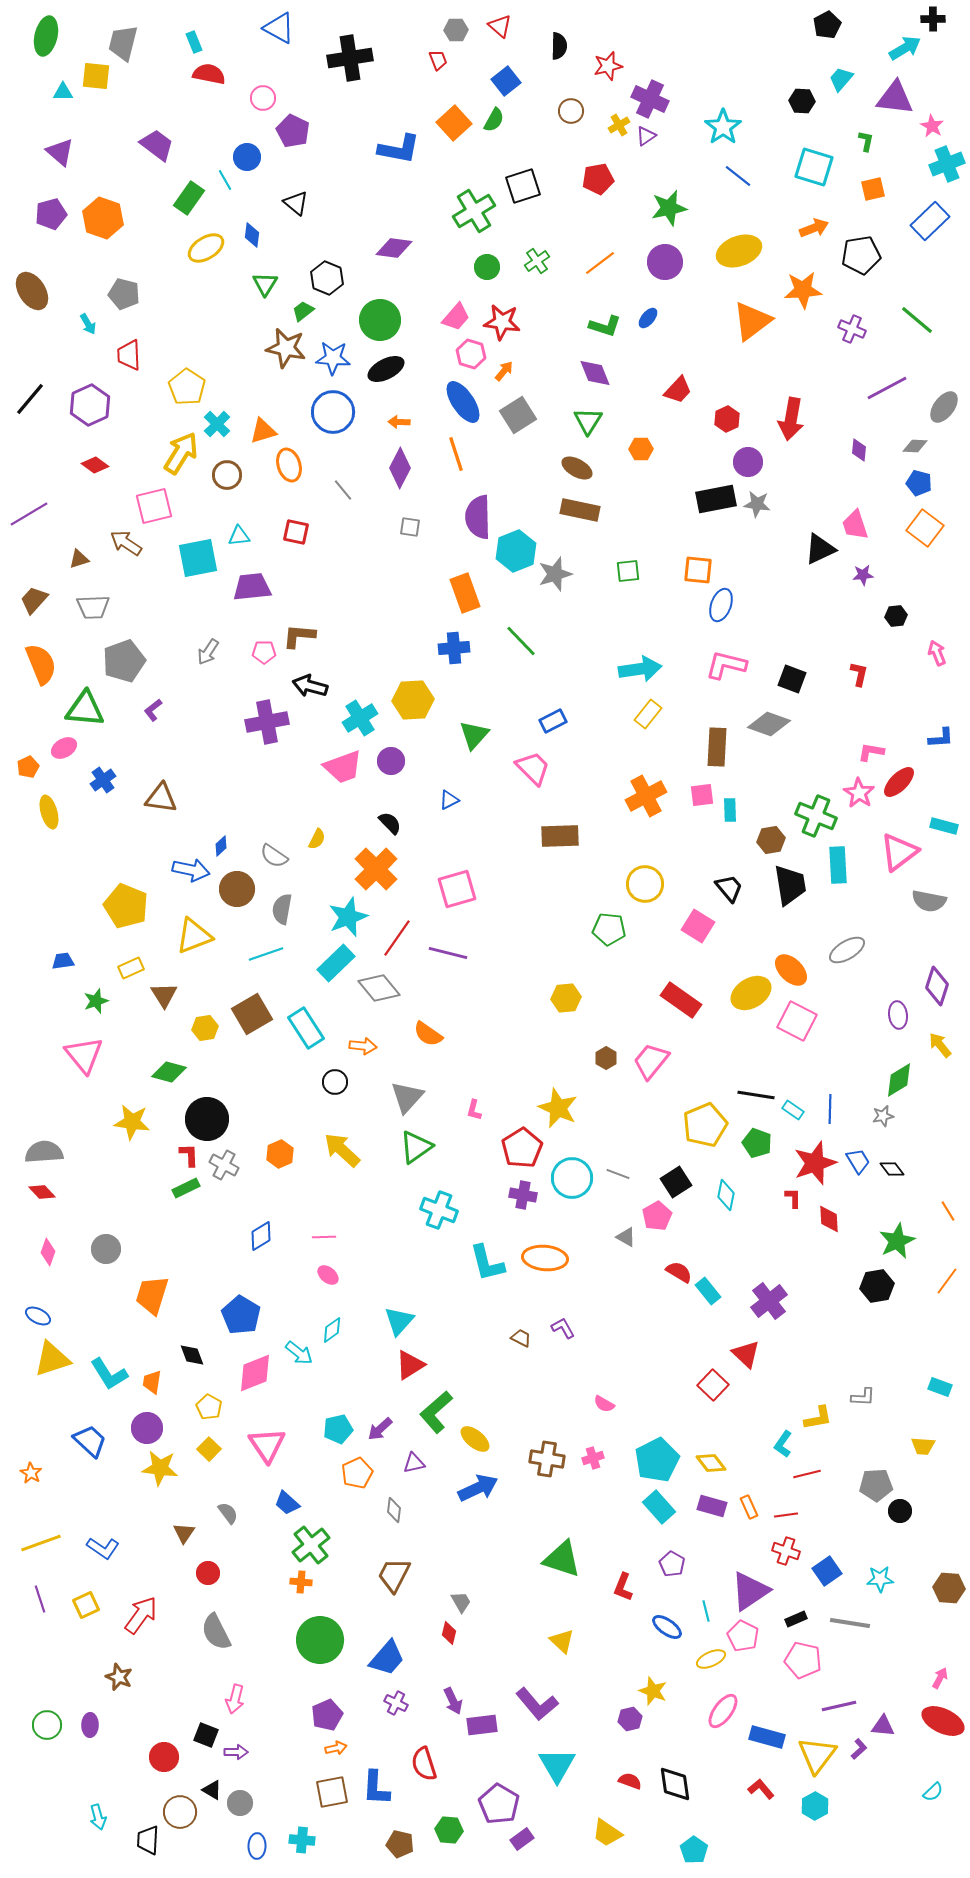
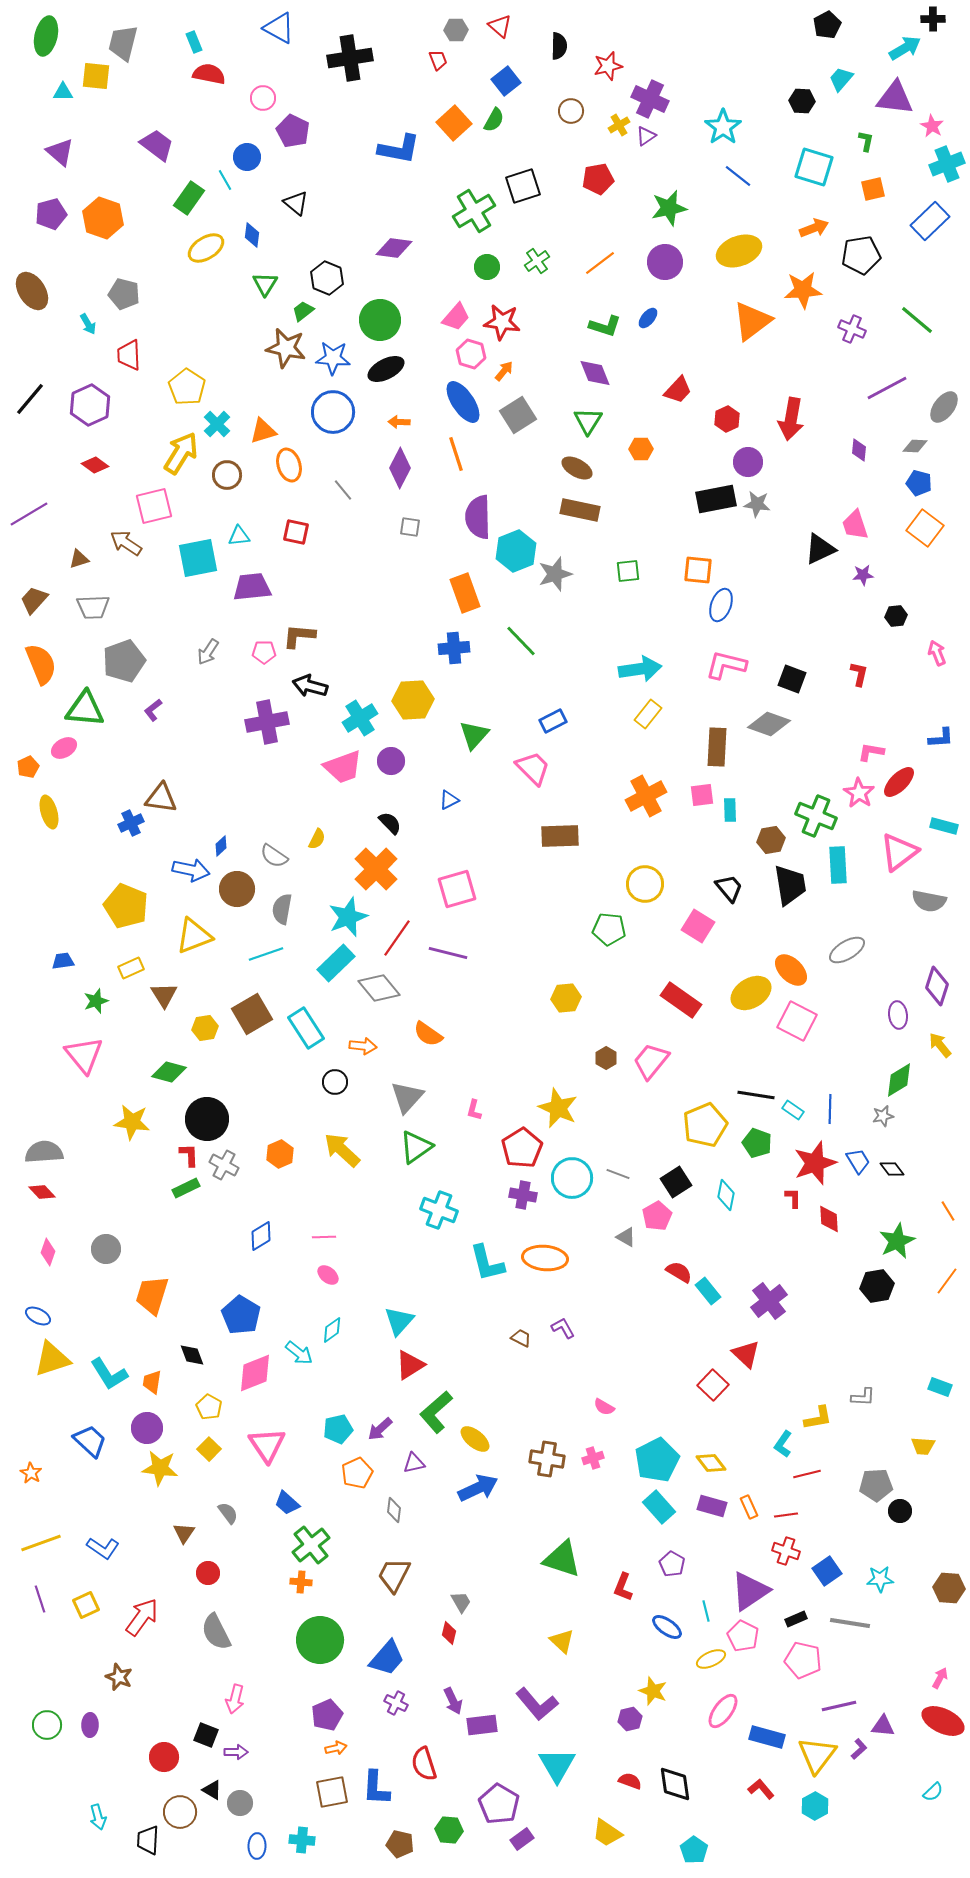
blue cross at (103, 780): moved 28 px right, 43 px down; rotated 10 degrees clockwise
pink semicircle at (604, 1404): moved 3 px down
red arrow at (141, 1615): moved 1 px right, 2 px down
